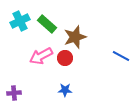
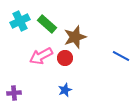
blue star: rotated 24 degrees counterclockwise
